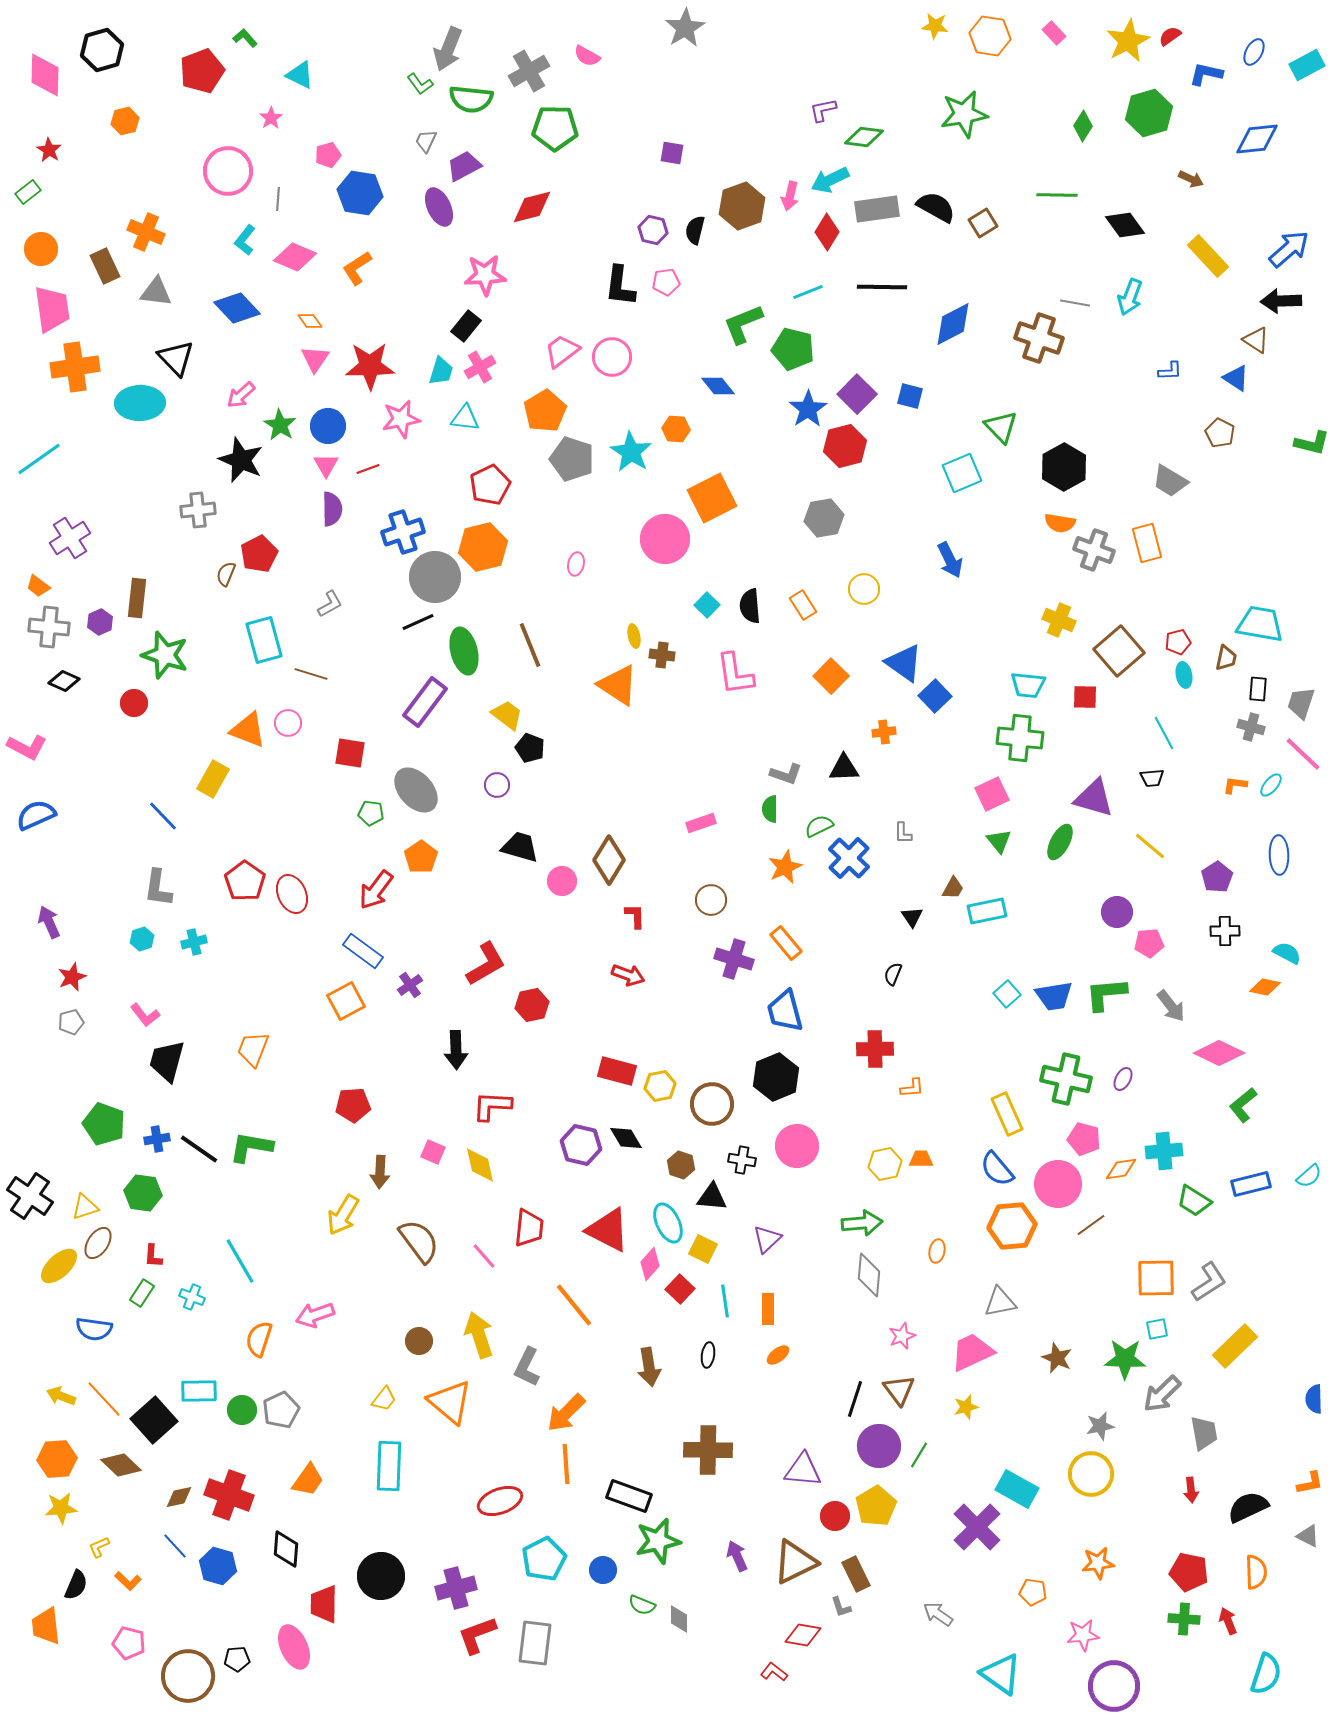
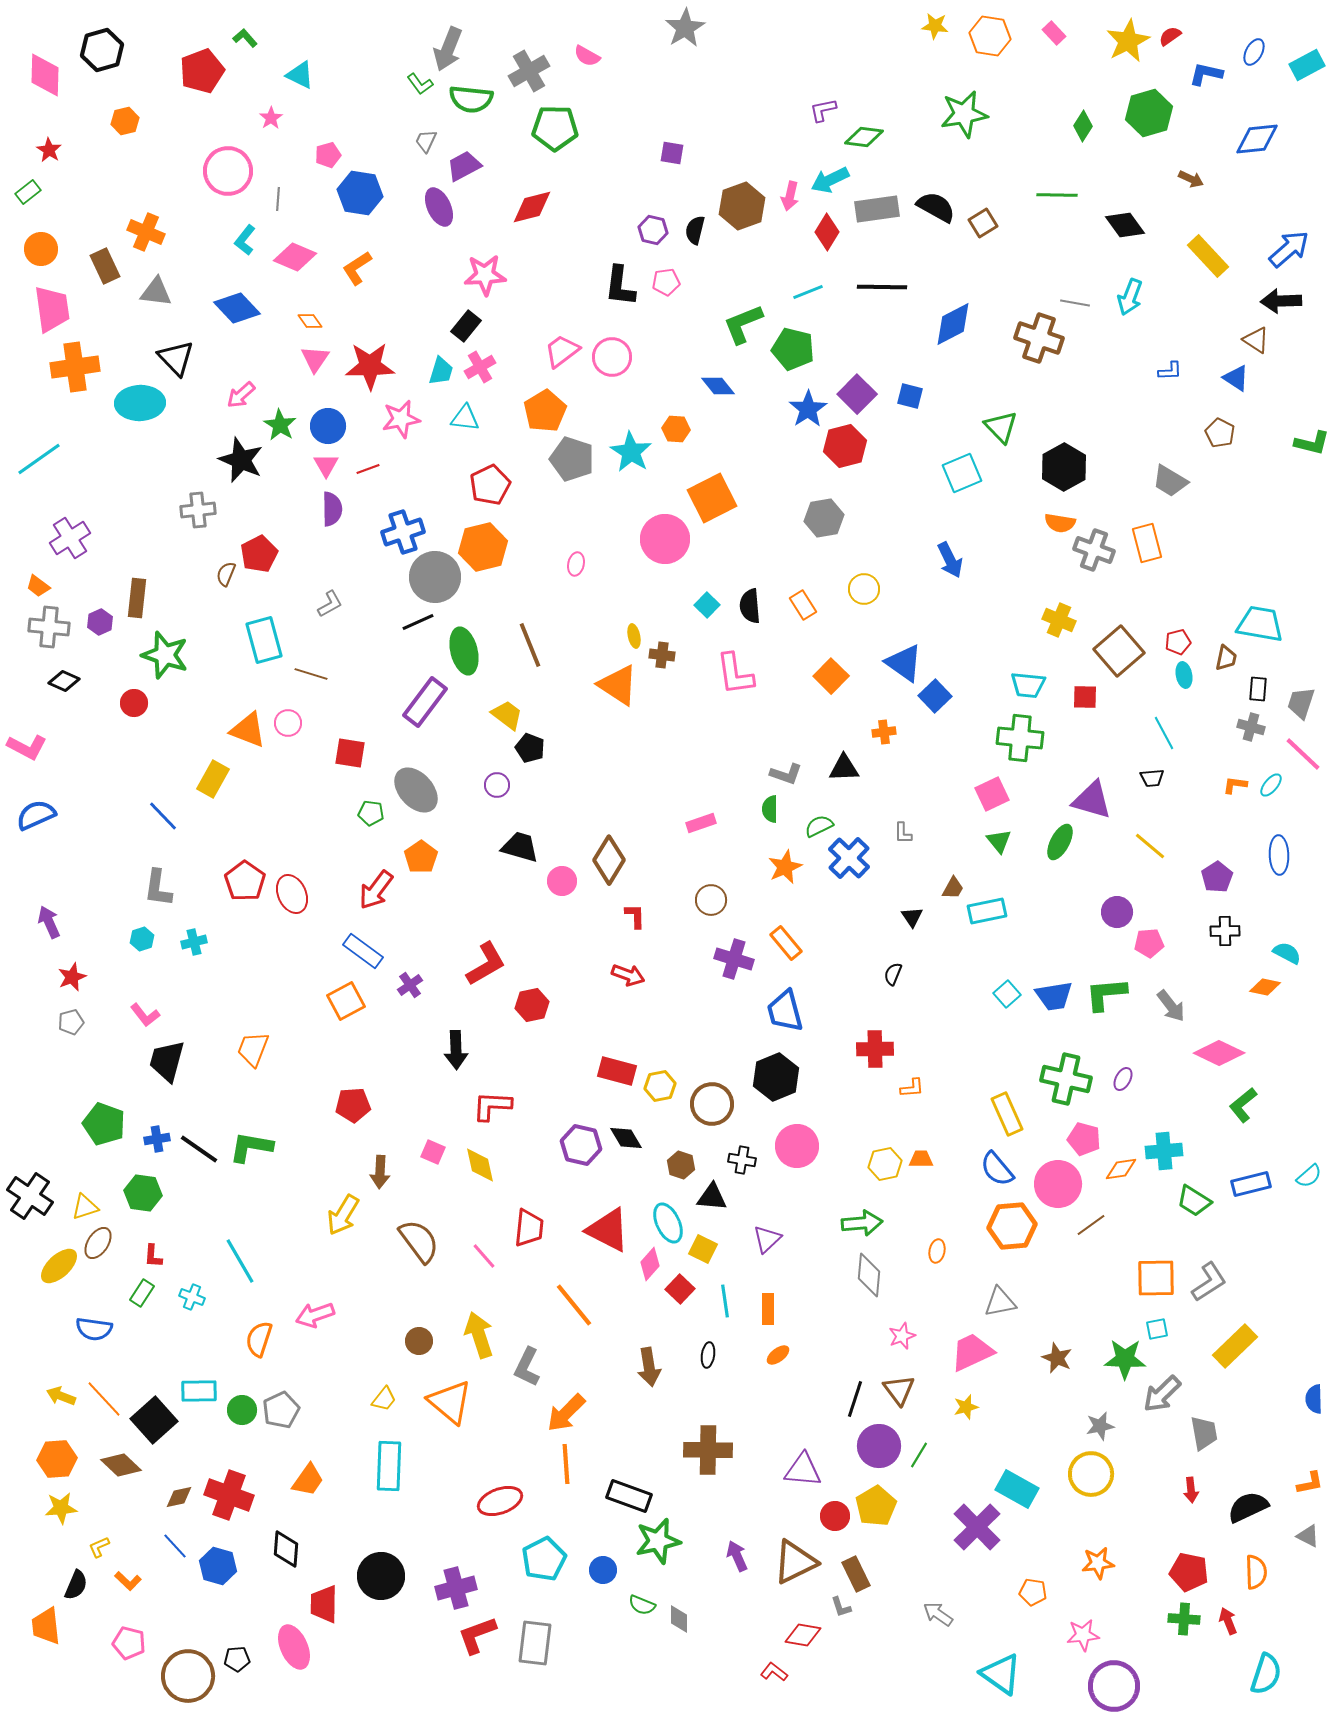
purple triangle at (1094, 798): moved 2 px left, 2 px down
